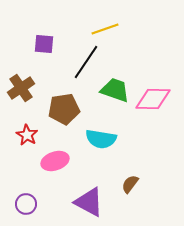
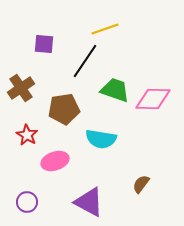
black line: moved 1 px left, 1 px up
brown semicircle: moved 11 px right
purple circle: moved 1 px right, 2 px up
